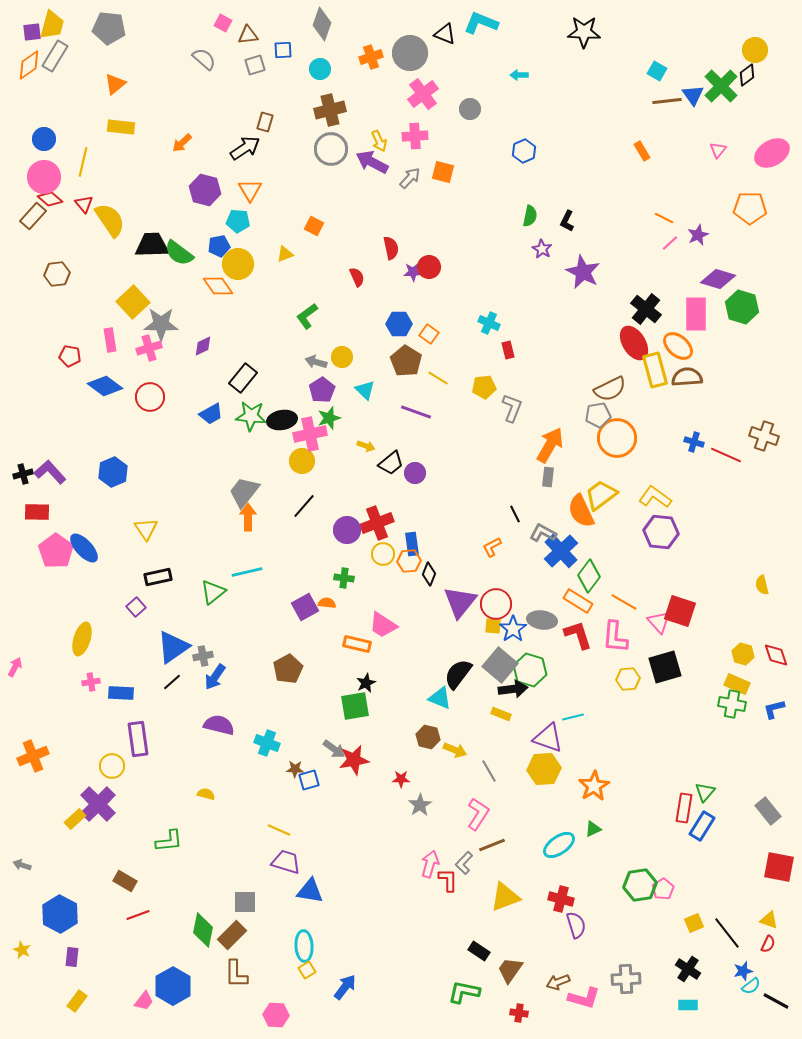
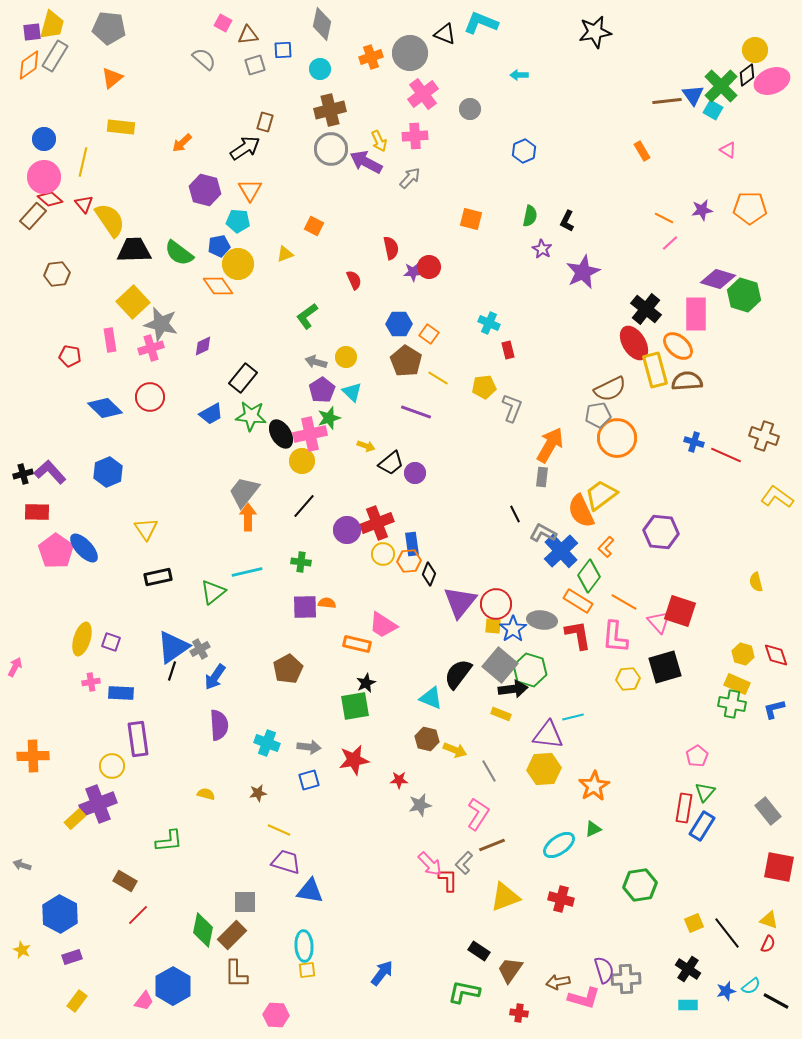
gray diamond at (322, 24): rotated 8 degrees counterclockwise
black star at (584, 32): moved 11 px right; rotated 12 degrees counterclockwise
cyan square at (657, 71): moved 56 px right, 39 px down
orange triangle at (115, 84): moved 3 px left, 6 px up
pink triangle at (718, 150): moved 10 px right; rotated 36 degrees counterclockwise
pink ellipse at (772, 153): moved 72 px up; rotated 8 degrees clockwise
purple arrow at (372, 162): moved 6 px left
orange square at (443, 172): moved 28 px right, 47 px down
purple star at (698, 235): moved 4 px right, 25 px up; rotated 15 degrees clockwise
black trapezoid at (152, 245): moved 18 px left, 5 px down
purple star at (583, 272): rotated 20 degrees clockwise
red semicircle at (357, 277): moved 3 px left, 3 px down
green hexagon at (742, 307): moved 2 px right, 12 px up
gray star at (161, 324): rotated 12 degrees clockwise
pink cross at (149, 348): moved 2 px right
yellow circle at (342, 357): moved 4 px right
brown semicircle at (687, 377): moved 4 px down
blue diamond at (105, 386): moved 22 px down; rotated 8 degrees clockwise
cyan triangle at (365, 390): moved 13 px left, 2 px down
black ellipse at (282, 420): moved 1 px left, 14 px down; rotated 68 degrees clockwise
blue hexagon at (113, 472): moved 5 px left
gray rectangle at (548, 477): moved 6 px left
yellow L-shape at (655, 497): moved 122 px right
orange L-shape at (492, 547): moved 114 px right; rotated 20 degrees counterclockwise
green cross at (344, 578): moved 43 px left, 16 px up
yellow semicircle at (762, 585): moved 6 px left, 3 px up
purple square at (136, 607): moved 25 px left, 35 px down; rotated 30 degrees counterclockwise
purple square at (305, 607): rotated 28 degrees clockwise
red L-shape at (578, 635): rotated 8 degrees clockwise
gray cross at (203, 656): moved 3 px left, 7 px up; rotated 18 degrees counterclockwise
black line at (172, 682): moved 11 px up; rotated 30 degrees counterclockwise
cyan triangle at (440, 698): moved 9 px left
purple semicircle at (219, 725): rotated 72 degrees clockwise
brown hexagon at (428, 737): moved 1 px left, 2 px down
purple triangle at (548, 738): moved 3 px up; rotated 12 degrees counterclockwise
gray arrow at (334, 749): moved 25 px left, 2 px up; rotated 30 degrees counterclockwise
orange cross at (33, 756): rotated 20 degrees clockwise
brown star at (295, 769): moved 37 px left, 24 px down; rotated 12 degrees counterclockwise
red star at (401, 779): moved 2 px left, 1 px down
purple cross at (98, 804): rotated 24 degrees clockwise
gray star at (420, 805): rotated 20 degrees clockwise
pink arrow at (430, 864): rotated 120 degrees clockwise
pink pentagon at (663, 889): moved 34 px right, 133 px up
red line at (138, 915): rotated 25 degrees counterclockwise
purple semicircle at (576, 925): moved 28 px right, 45 px down
purple rectangle at (72, 957): rotated 66 degrees clockwise
yellow square at (307, 970): rotated 24 degrees clockwise
blue star at (743, 971): moved 17 px left, 20 px down
brown arrow at (558, 982): rotated 10 degrees clockwise
blue arrow at (345, 987): moved 37 px right, 14 px up
